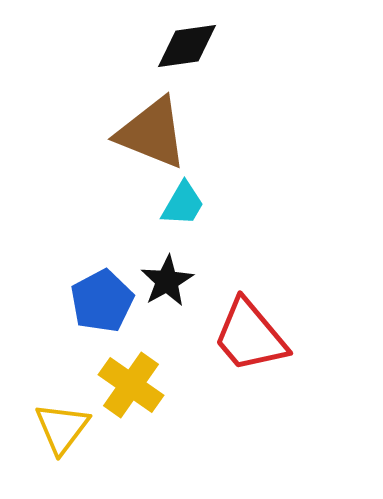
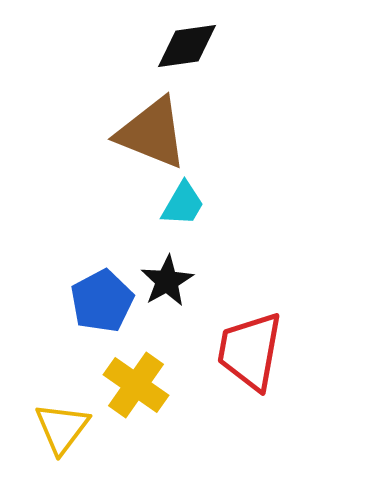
red trapezoid: moved 15 px down; rotated 50 degrees clockwise
yellow cross: moved 5 px right
